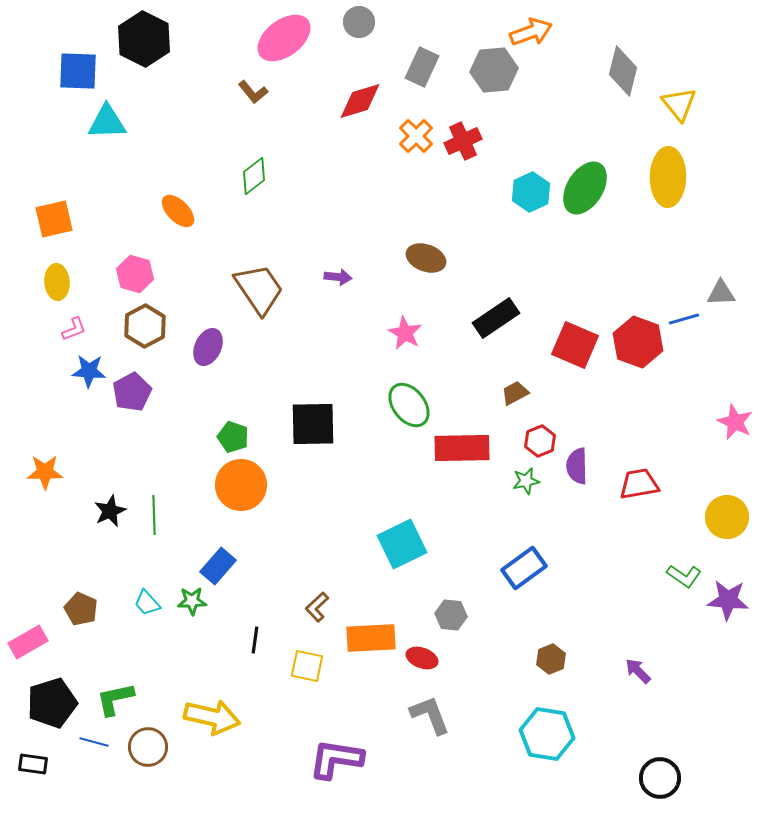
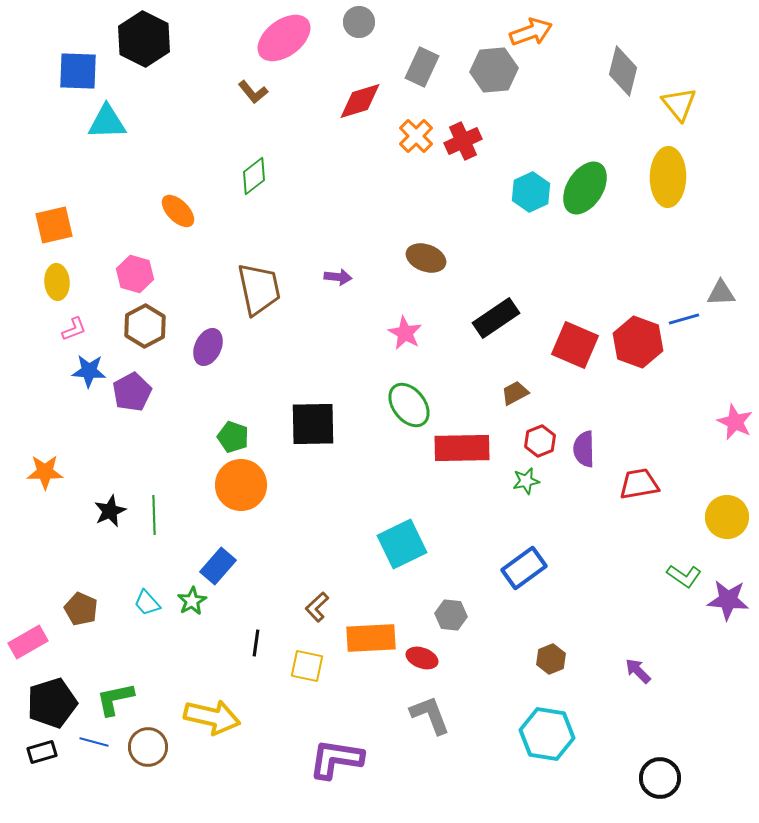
orange square at (54, 219): moved 6 px down
brown trapezoid at (259, 289): rotated 22 degrees clockwise
purple semicircle at (577, 466): moved 7 px right, 17 px up
green star at (192, 601): rotated 28 degrees counterclockwise
black line at (255, 640): moved 1 px right, 3 px down
black rectangle at (33, 764): moved 9 px right, 12 px up; rotated 24 degrees counterclockwise
